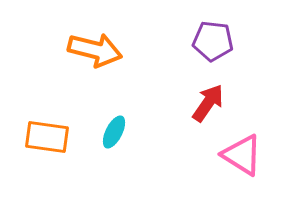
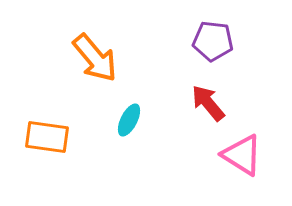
orange arrow: moved 8 px down; rotated 36 degrees clockwise
red arrow: rotated 75 degrees counterclockwise
cyan ellipse: moved 15 px right, 12 px up
